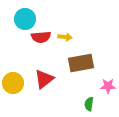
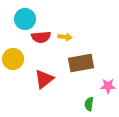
yellow circle: moved 24 px up
